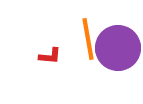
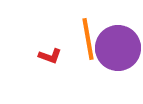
red L-shape: rotated 15 degrees clockwise
